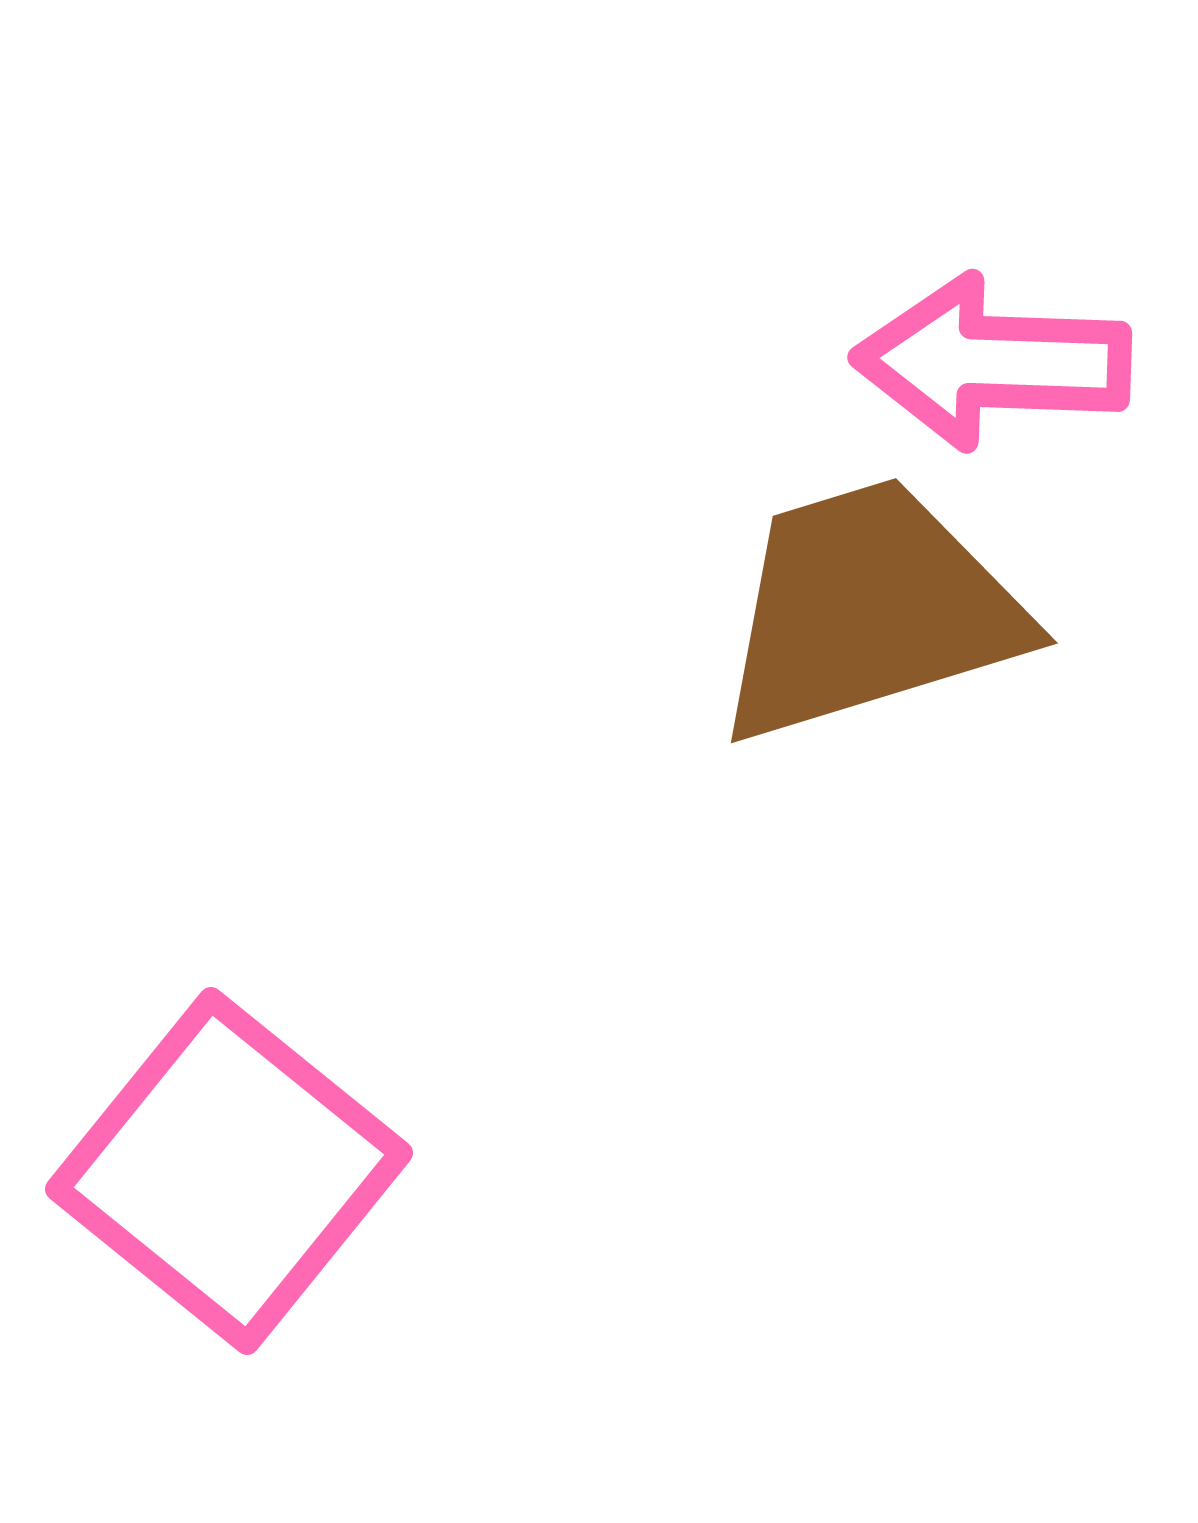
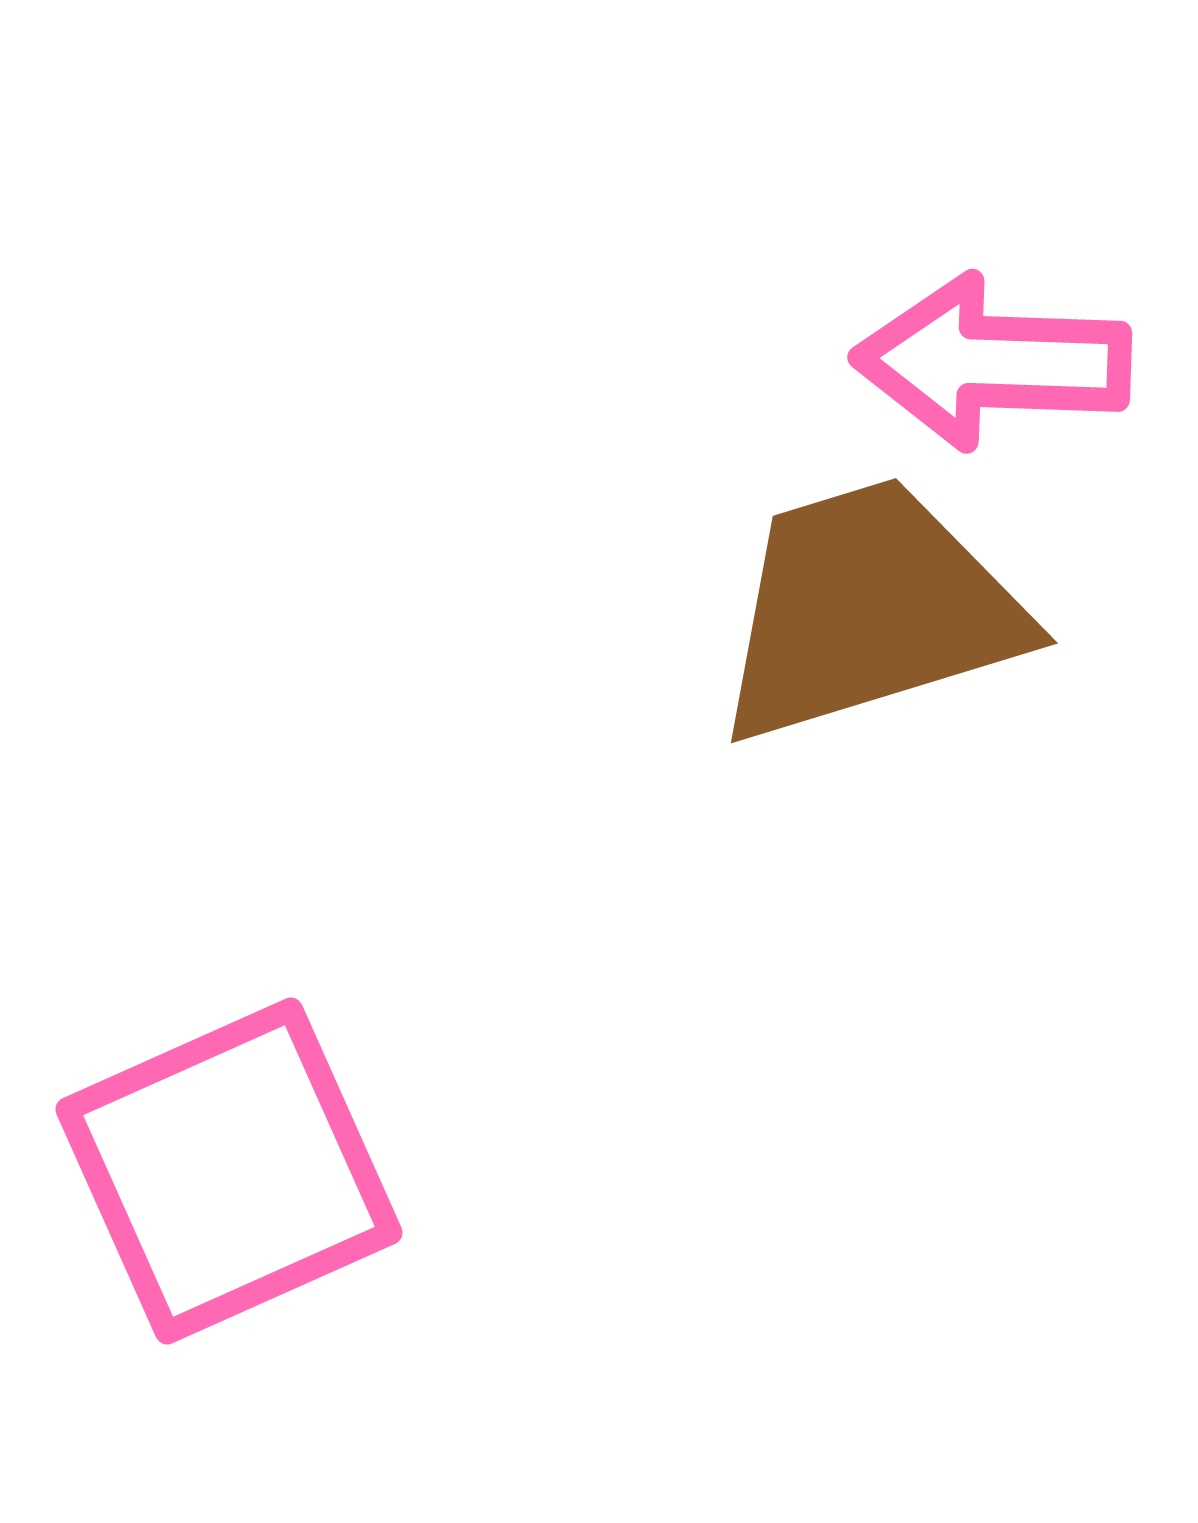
pink square: rotated 27 degrees clockwise
